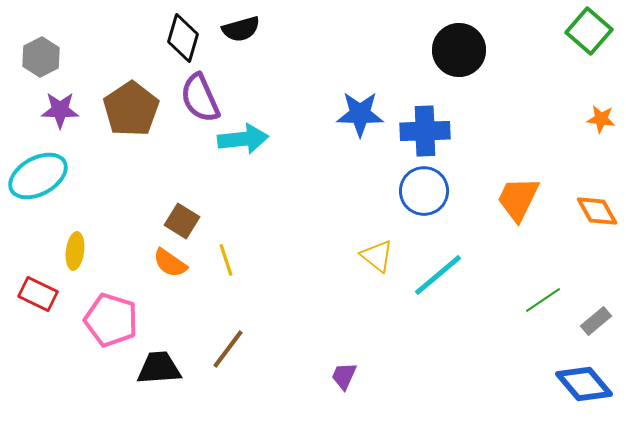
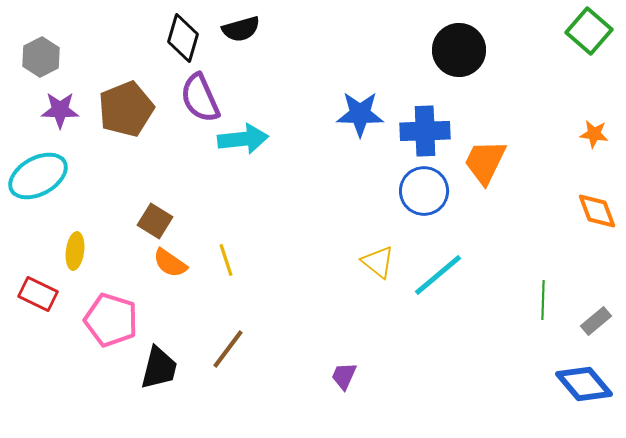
brown pentagon: moved 5 px left; rotated 12 degrees clockwise
orange star: moved 7 px left, 15 px down
orange trapezoid: moved 33 px left, 37 px up
orange diamond: rotated 9 degrees clockwise
brown square: moved 27 px left
yellow triangle: moved 1 px right, 6 px down
green line: rotated 54 degrees counterclockwise
black trapezoid: rotated 108 degrees clockwise
